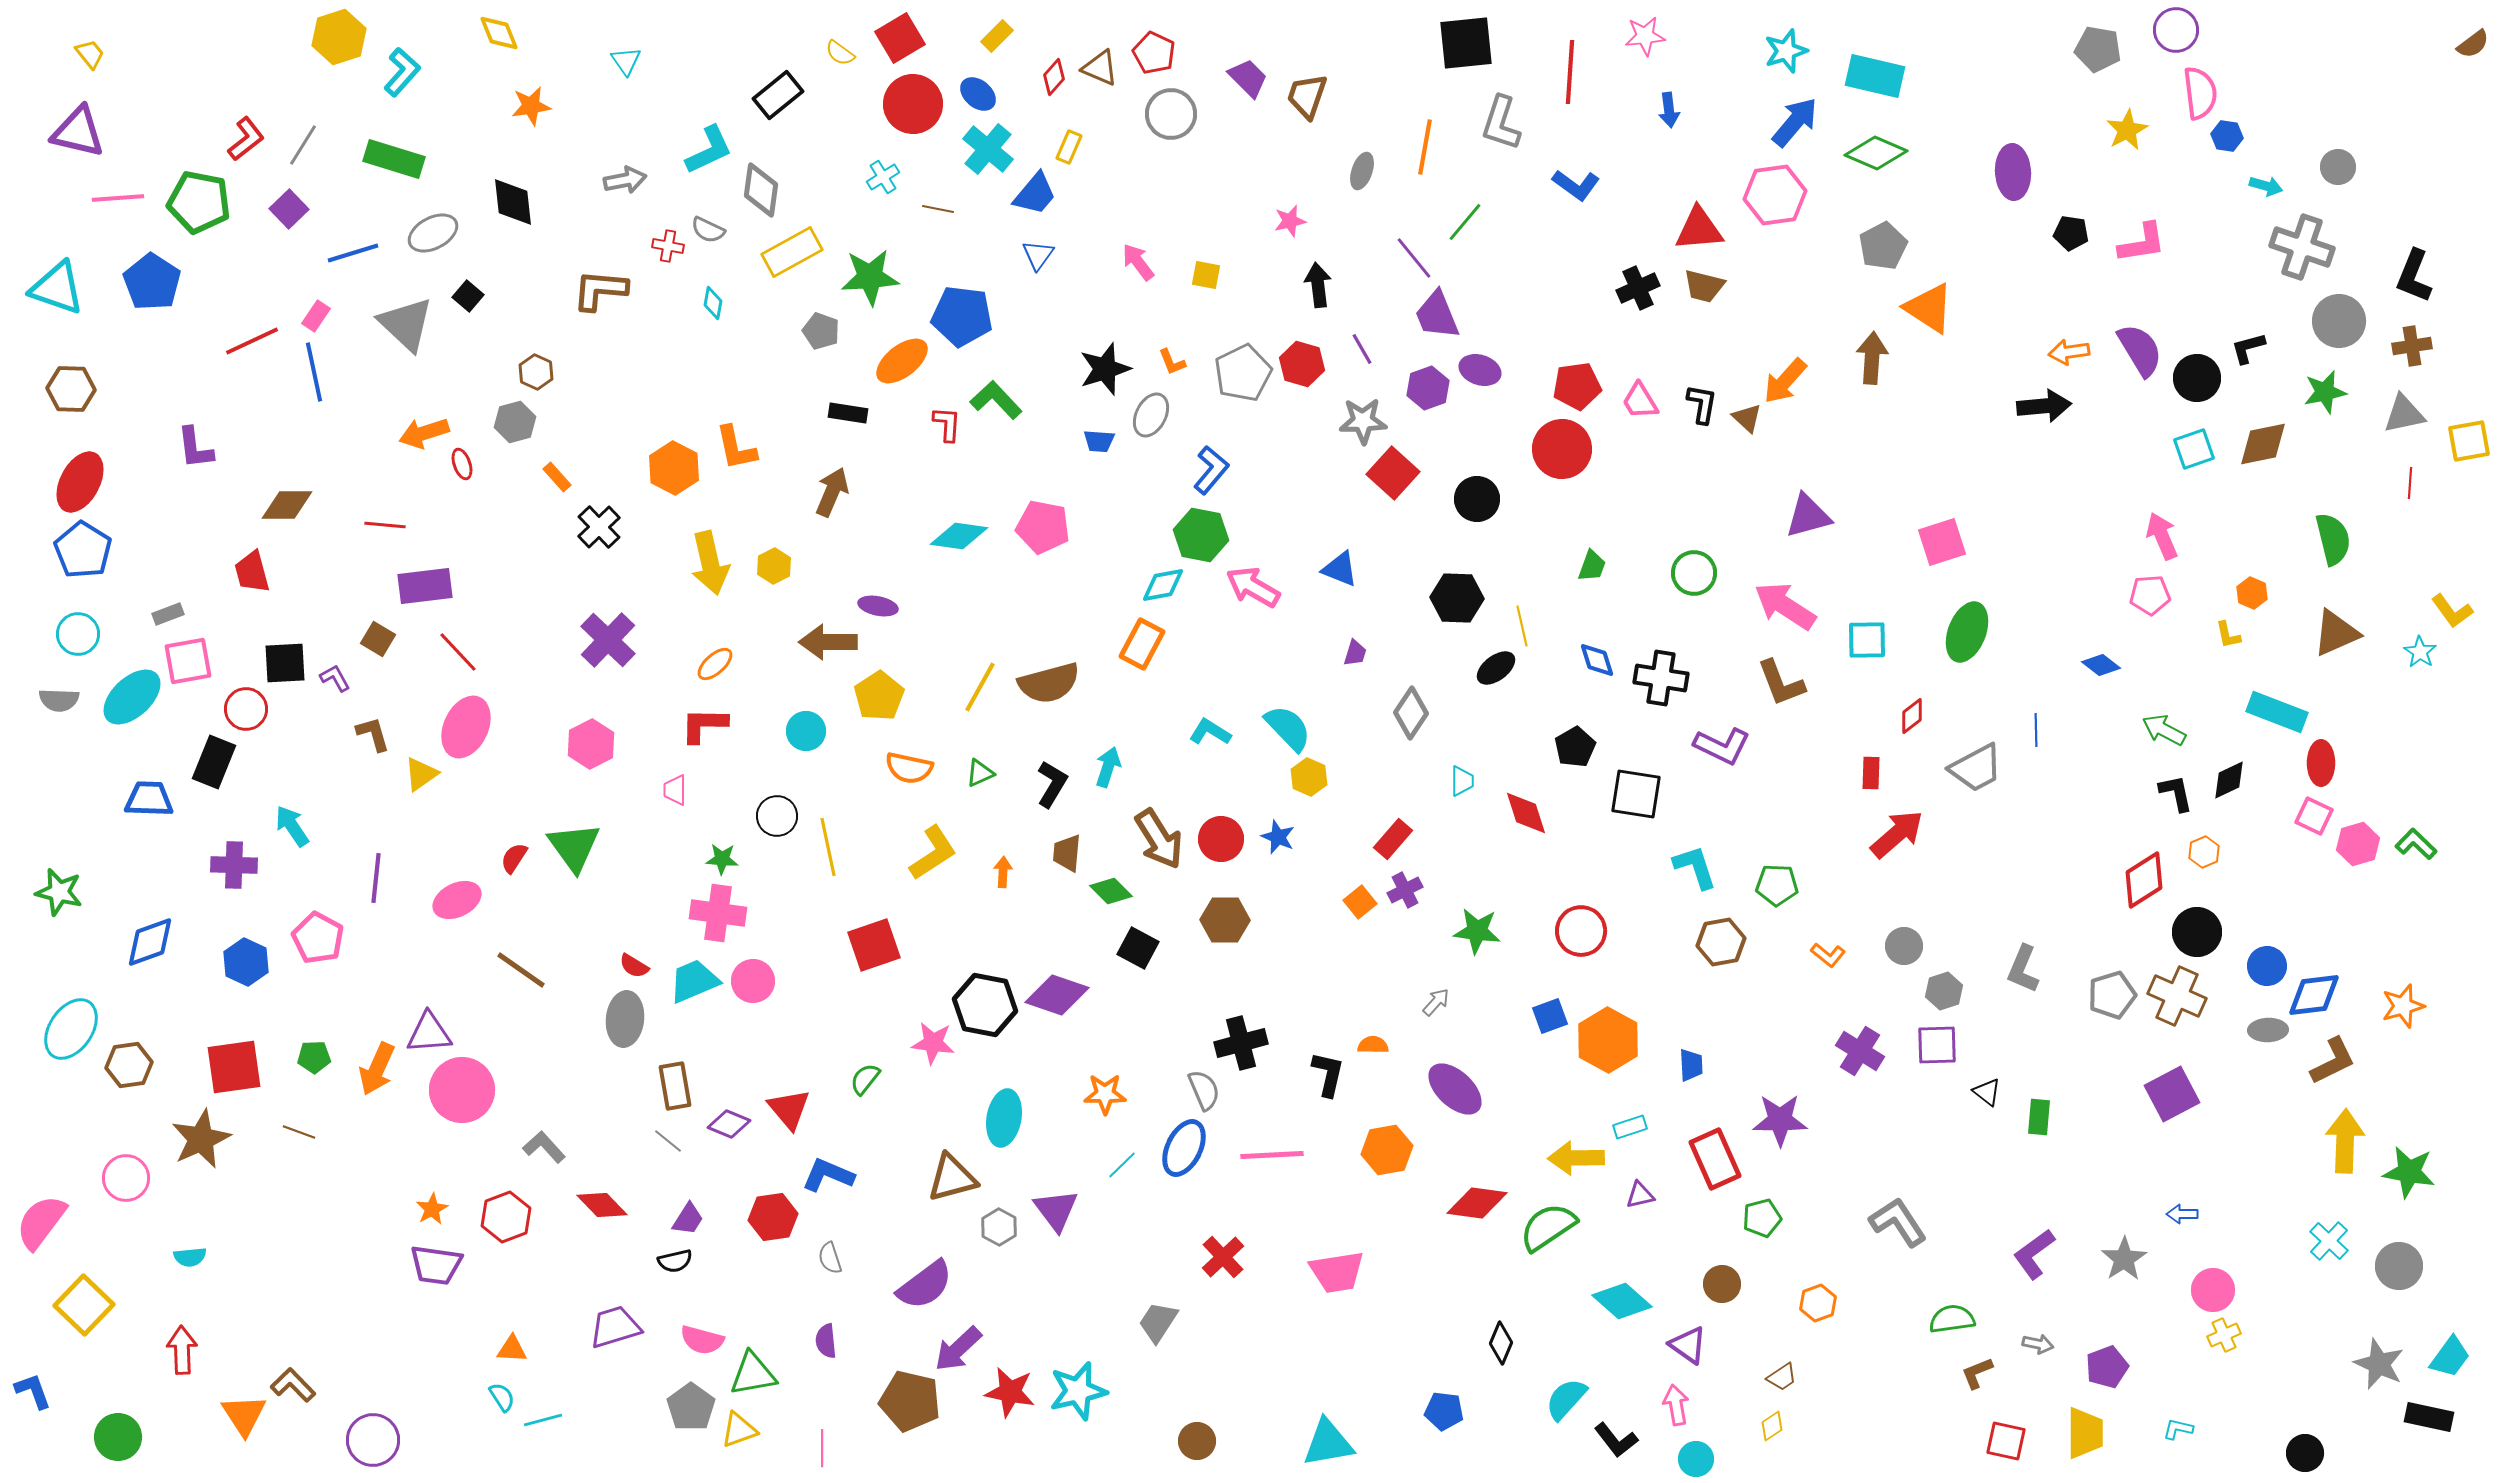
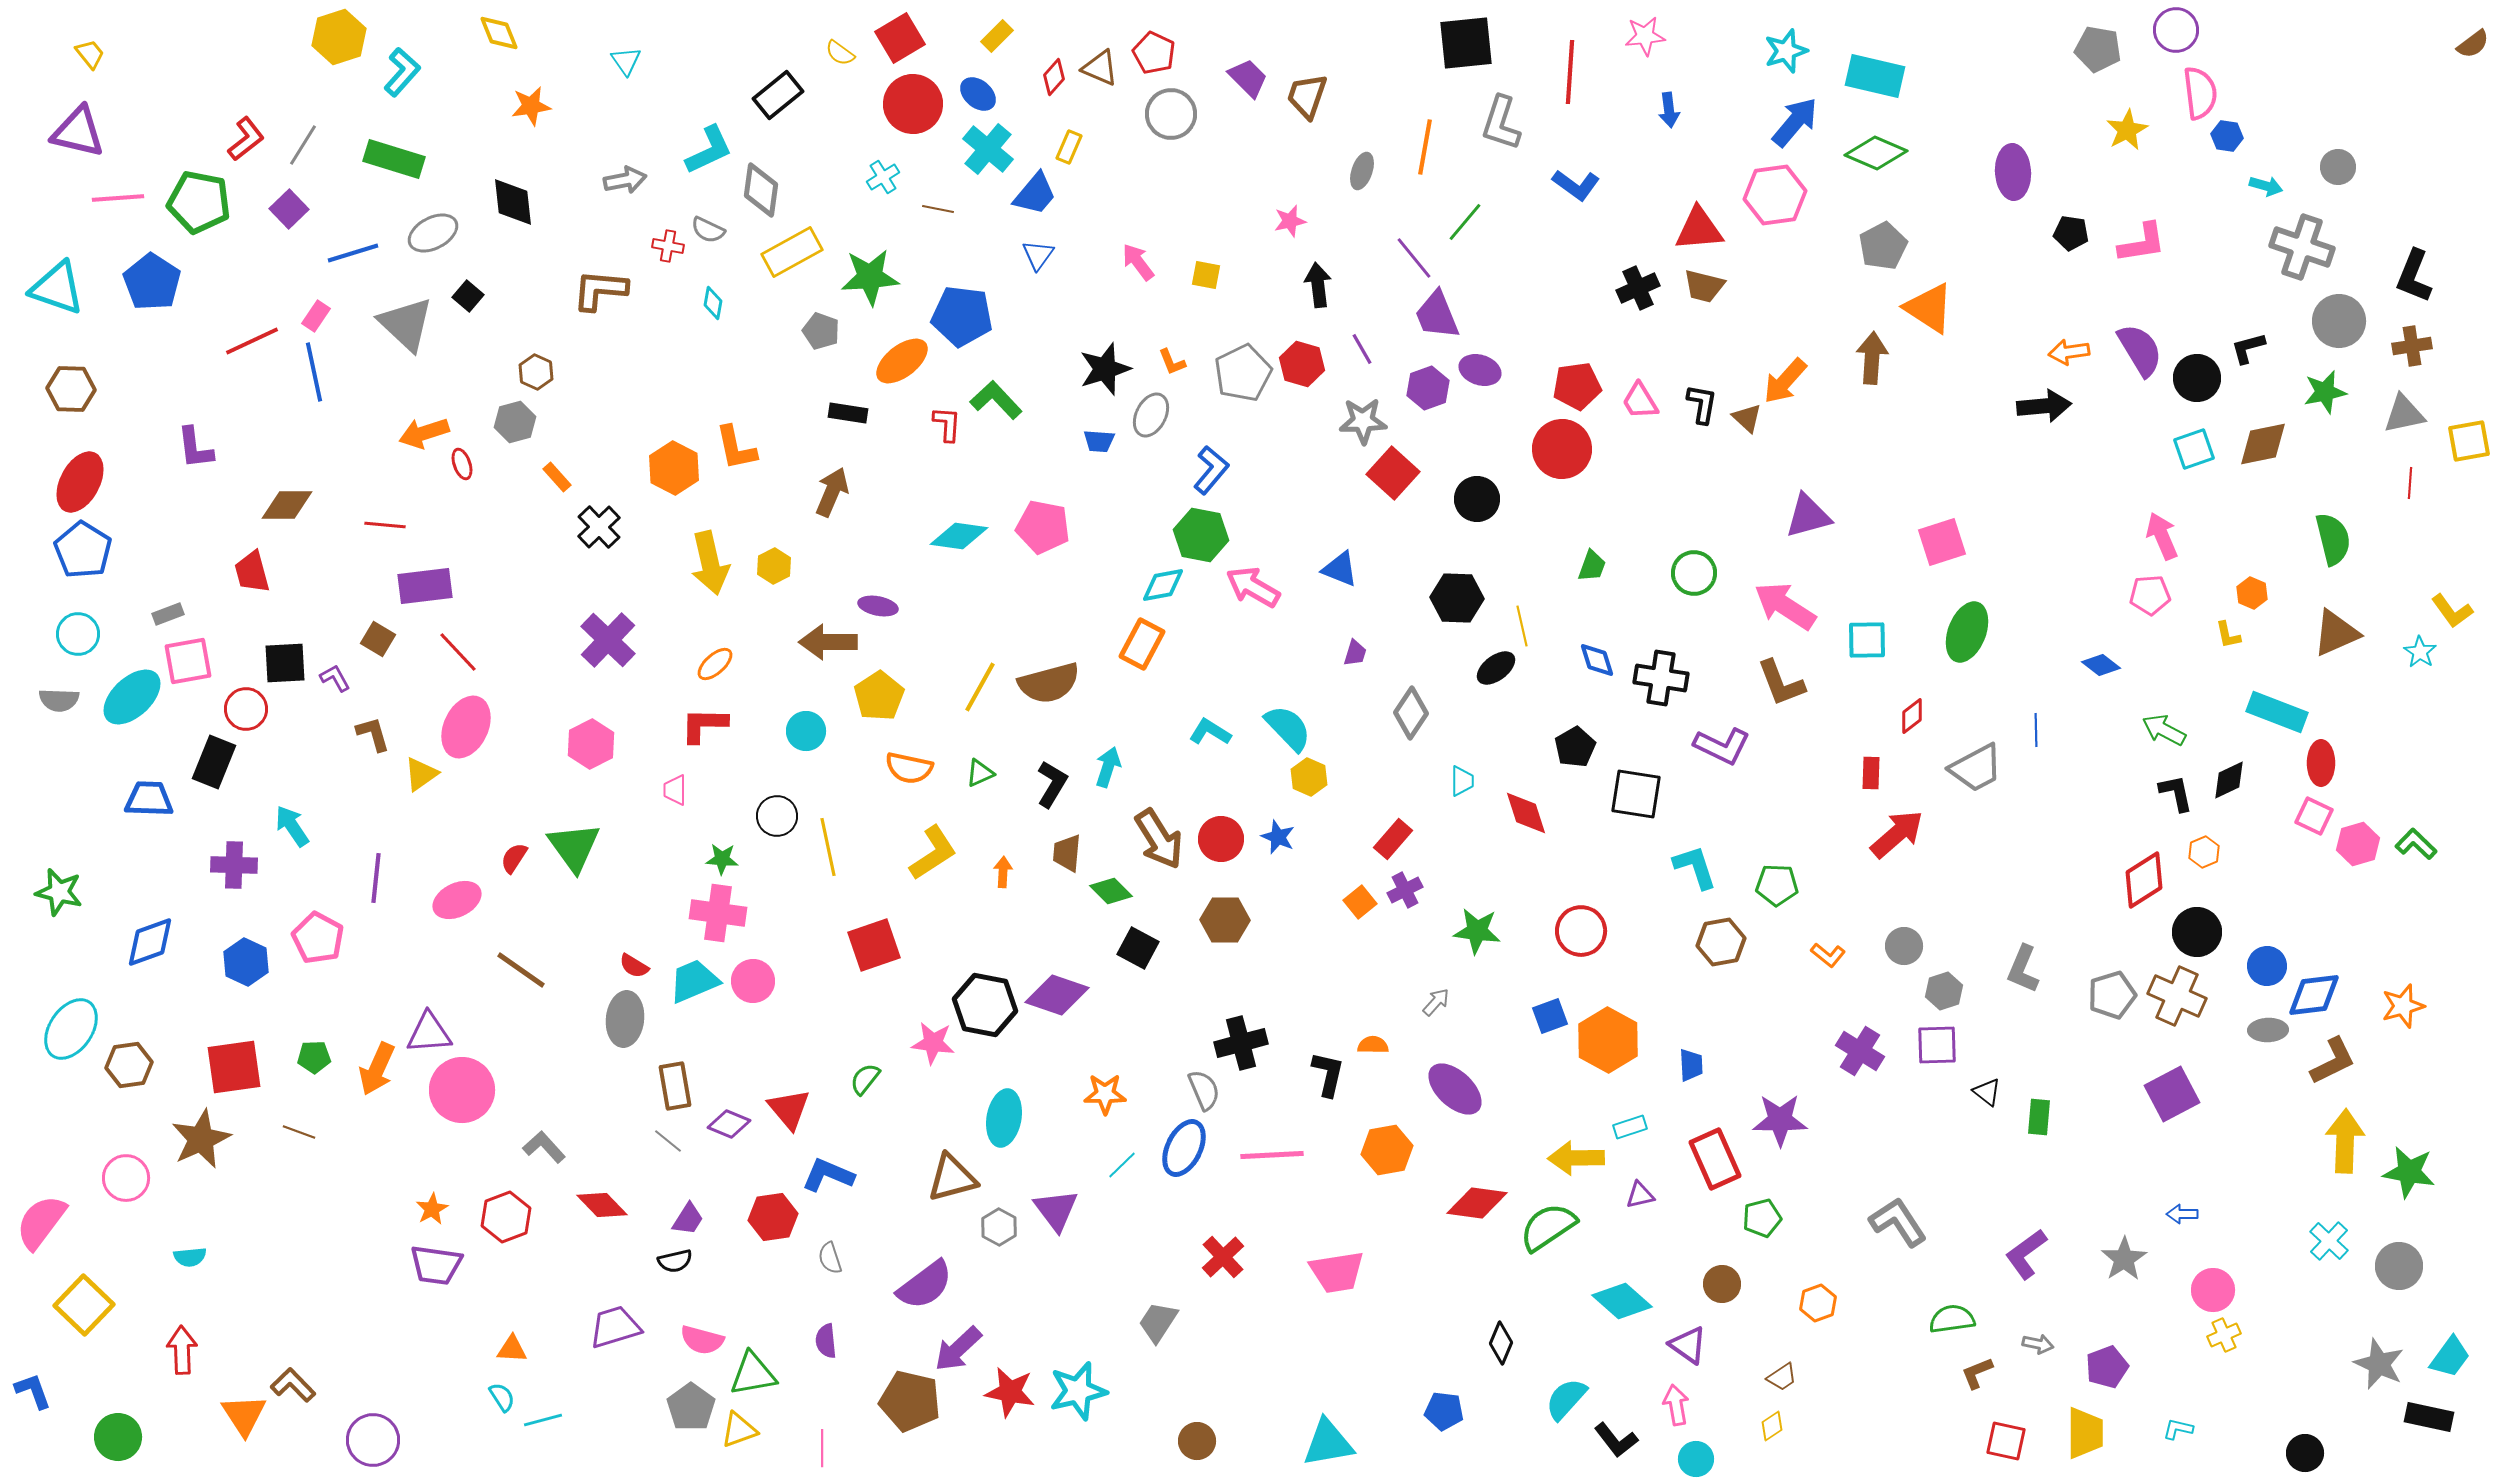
purple L-shape at (2034, 1254): moved 8 px left
